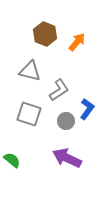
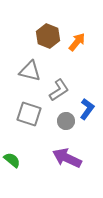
brown hexagon: moved 3 px right, 2 px down
